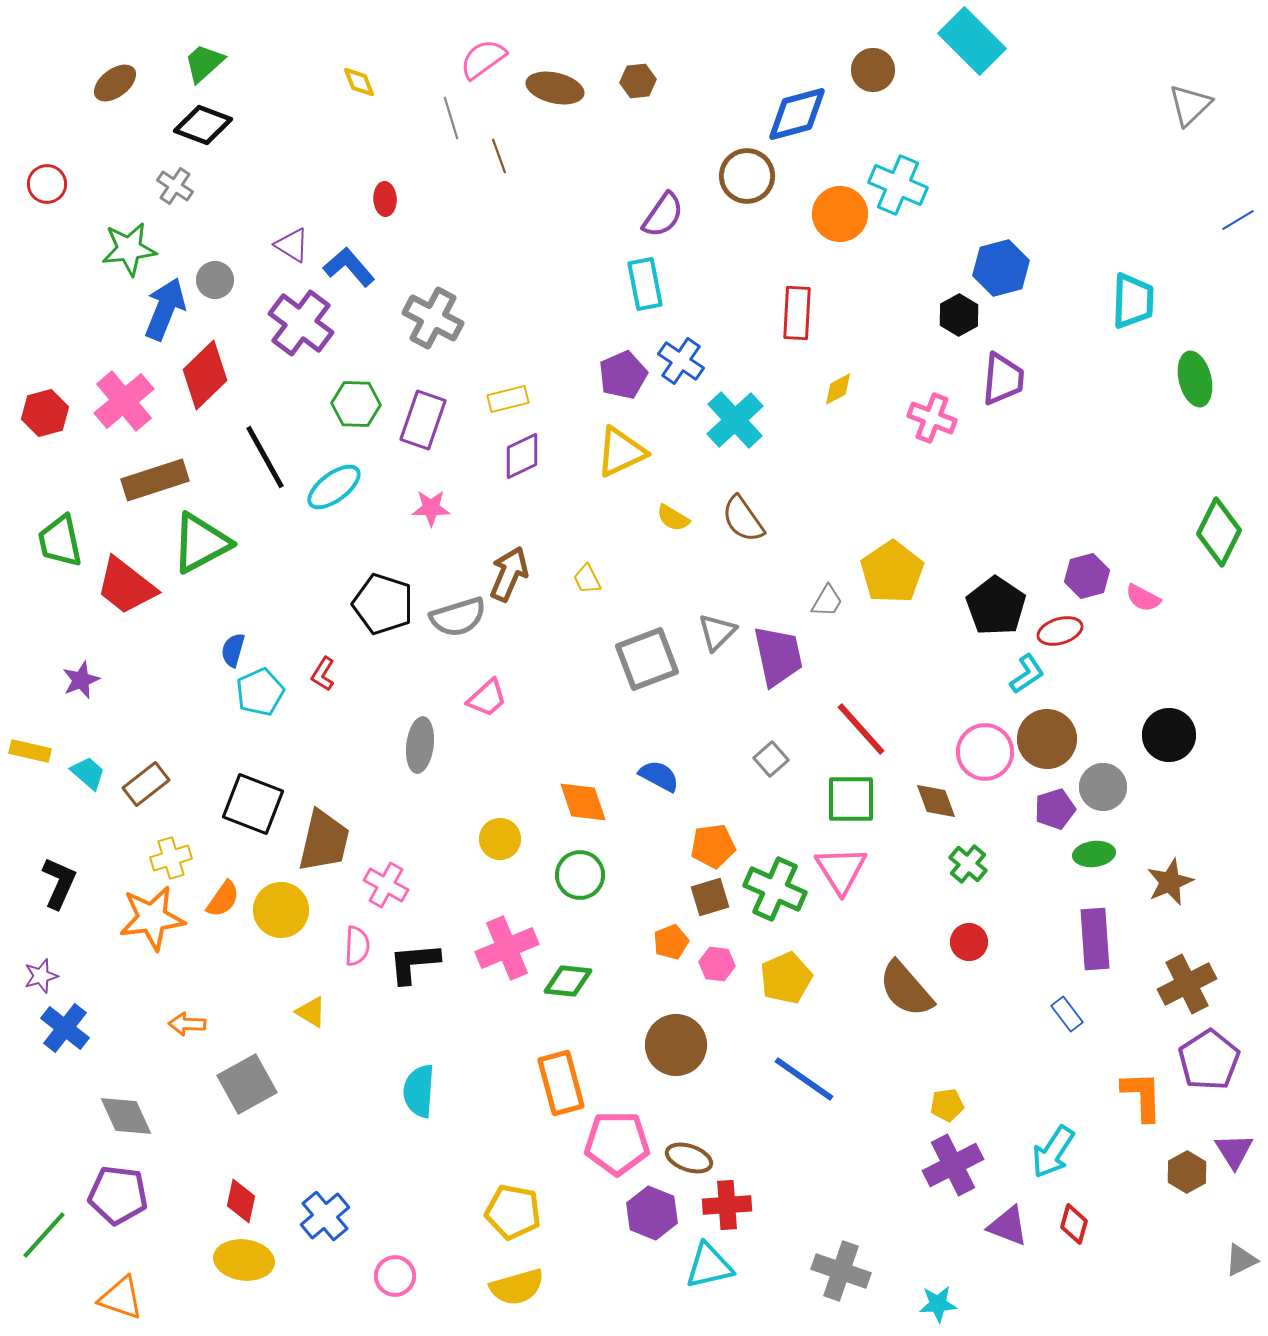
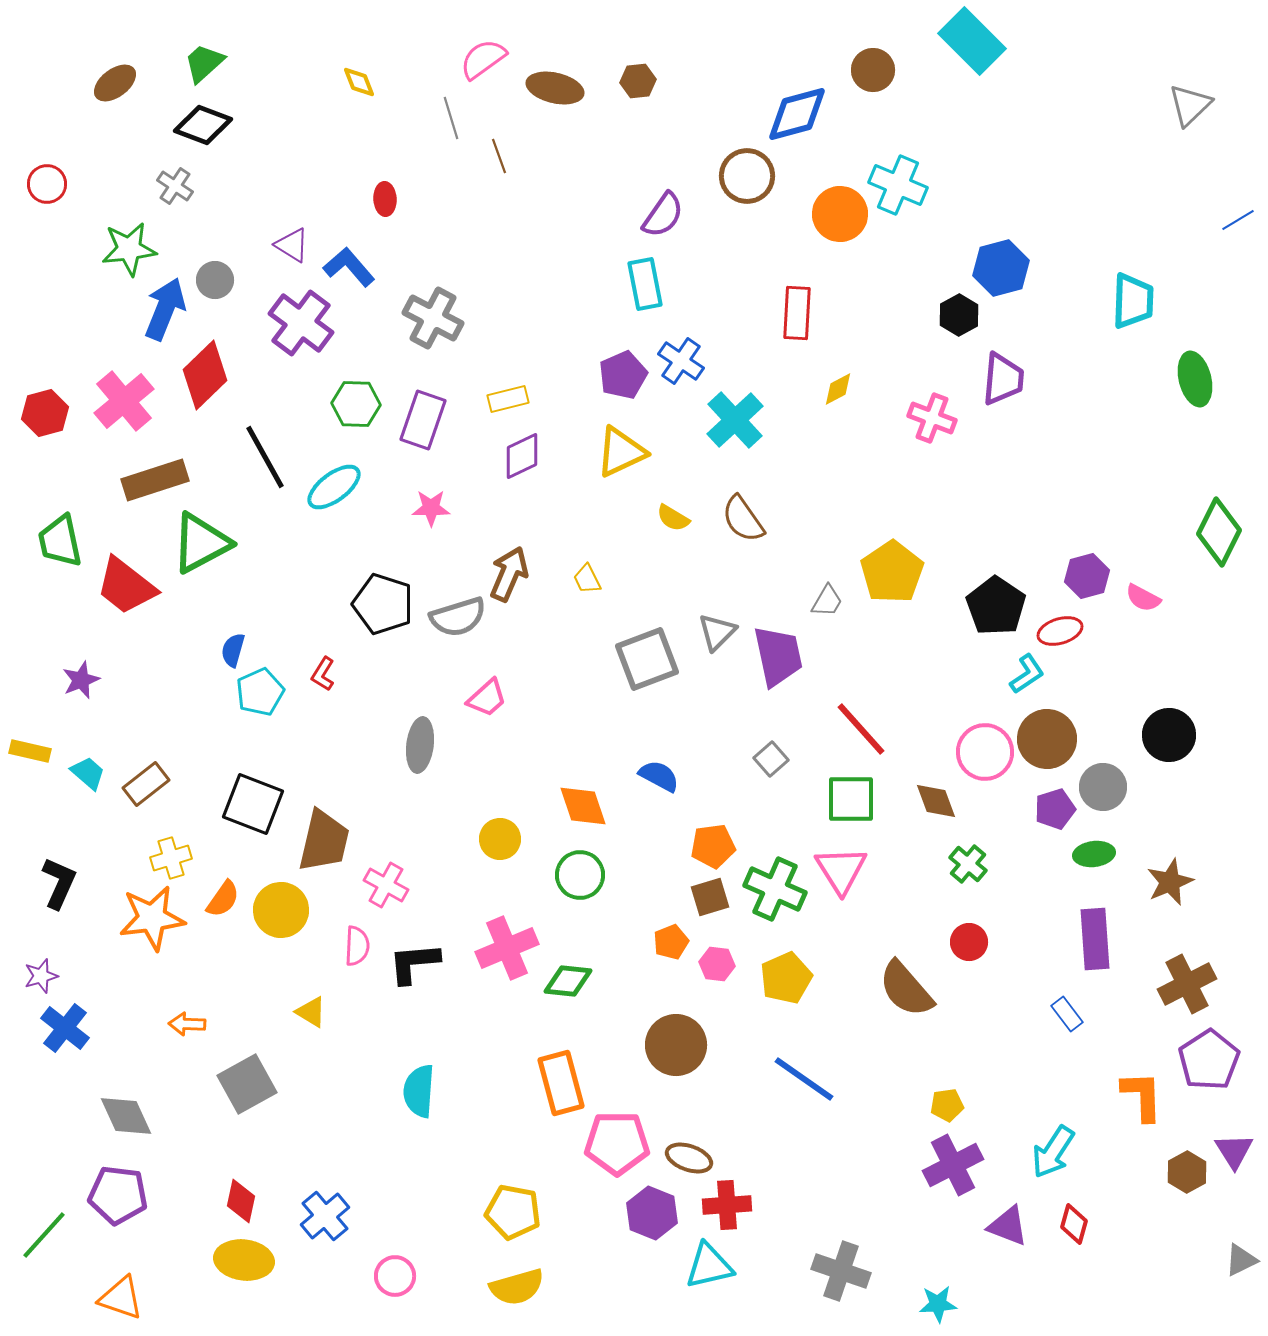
orange diamond at (583, 802): moved 4 px down
